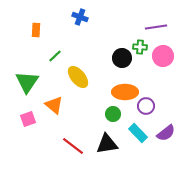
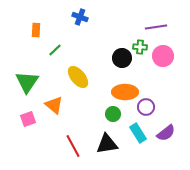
green line: moved 6 px up
purple circle: moved 1 px down
cyan rectangle: rotated 12 degrees clockwise
red line: rotated 25 degrees clockwise
